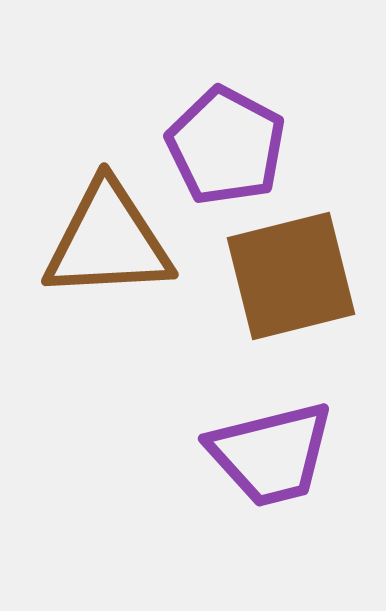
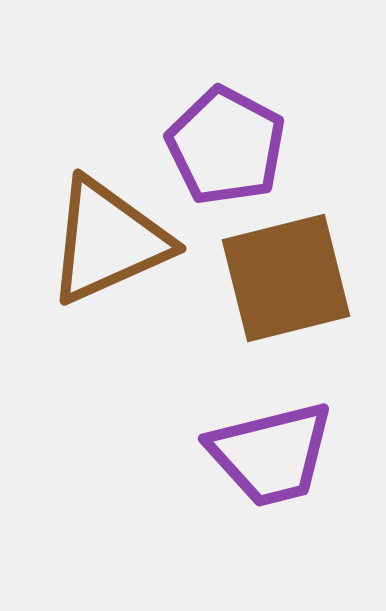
brown triangle: rotated 21 degrees counterclockwise
brown square: moved 5 px left, 2 px down
